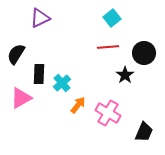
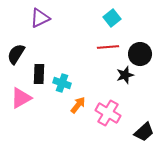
black circle: moved 4 px left, 1 px down
black star: rotated 18 degrees clockwise
cyan cross: rotated 30 degrees counterclockwise
black trapezoid: rotated 25 degrees clockwise
